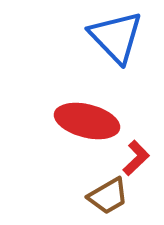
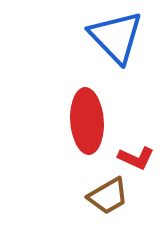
red ellipse: rotated 72 degrees clockwise
red L-shape: rotated 69 degrees clockwise
